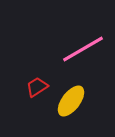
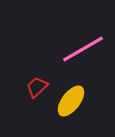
red trapezoid: rotated 10 degrees counterclockwise
